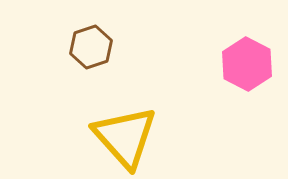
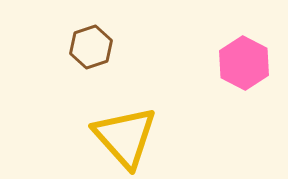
pink hexagon: moved 3 px left, 1 px up
